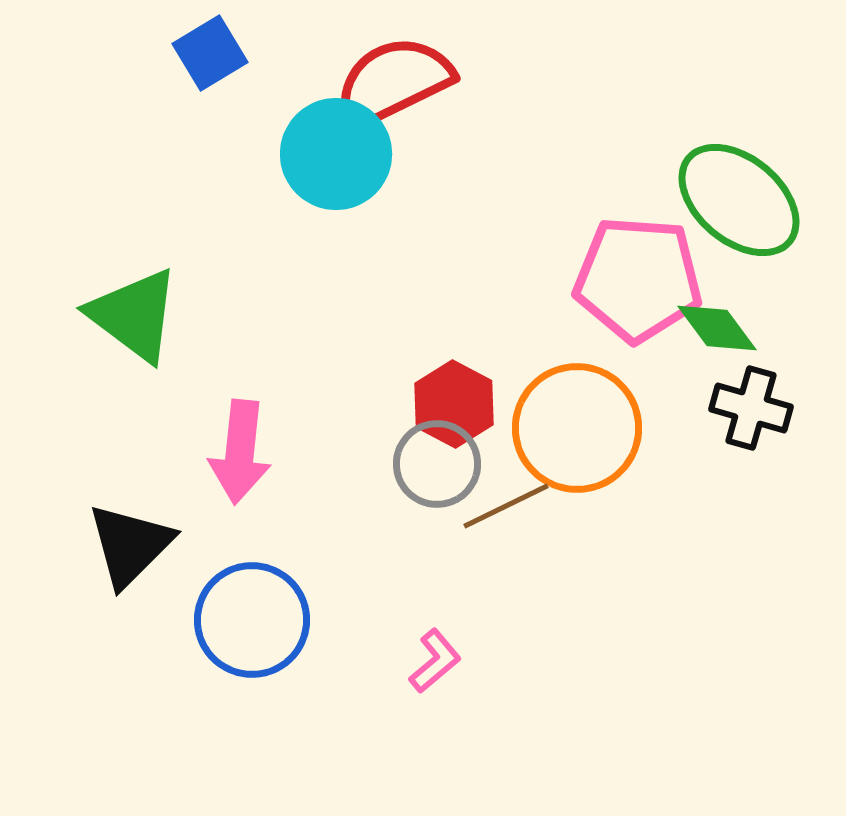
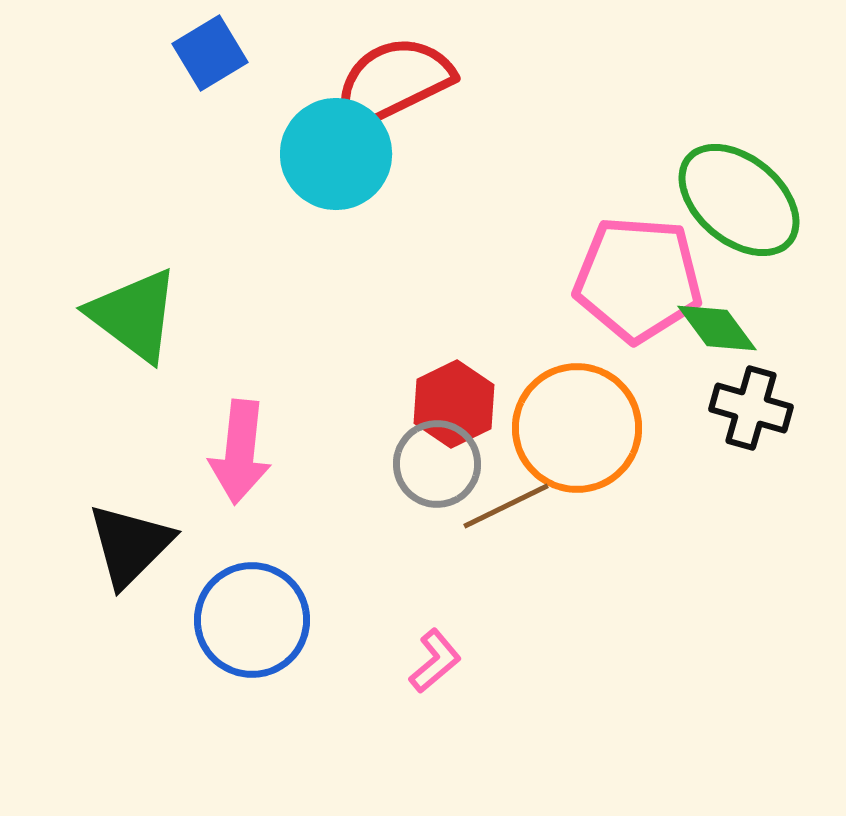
red hexagon: rotated 6 degrees clockwise
